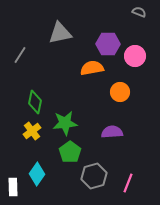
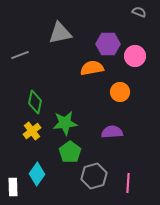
gray line: rotated 36 degrees clockwise
pink line: rotated 18 degrees counterclockwise
